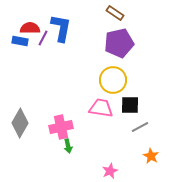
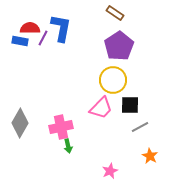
purple pentagon: moved 3 px down; rotated 20 degrees counterclockwise
pink trapezoid: rotated 125 degrees clockwise
orange star: moved 1 px left
